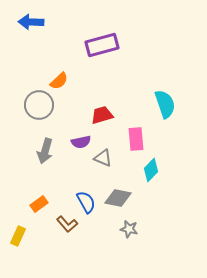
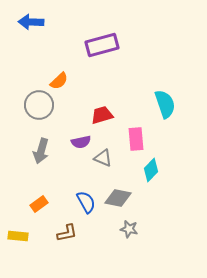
gray arrow: moved 4 px left
brown L-shape: moved 9 px down; rotated 60 degrees counterclockwise
yellow rectangle: rotated 72 degrees clockwise
